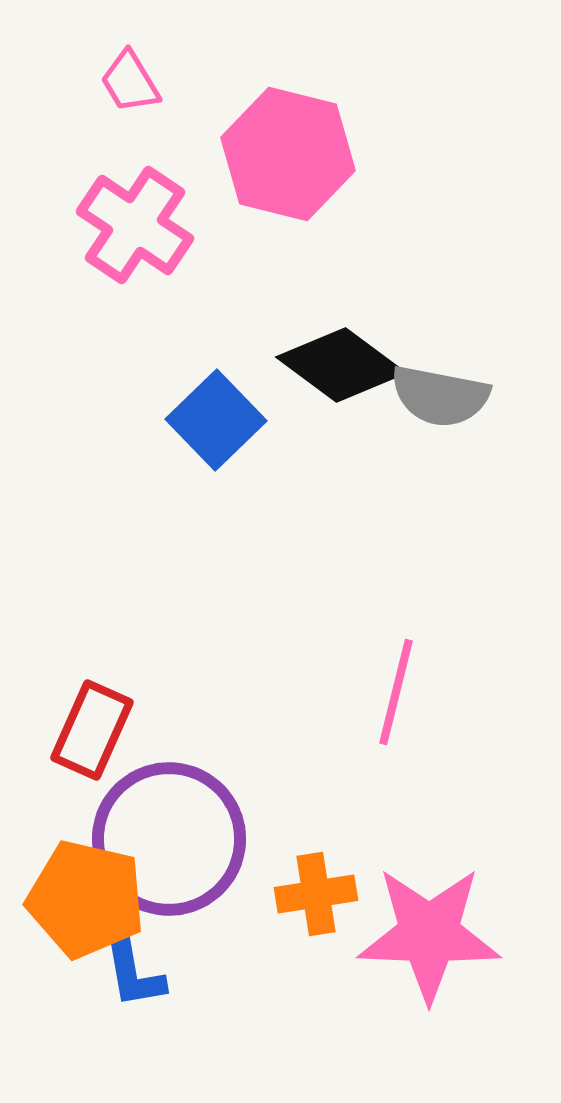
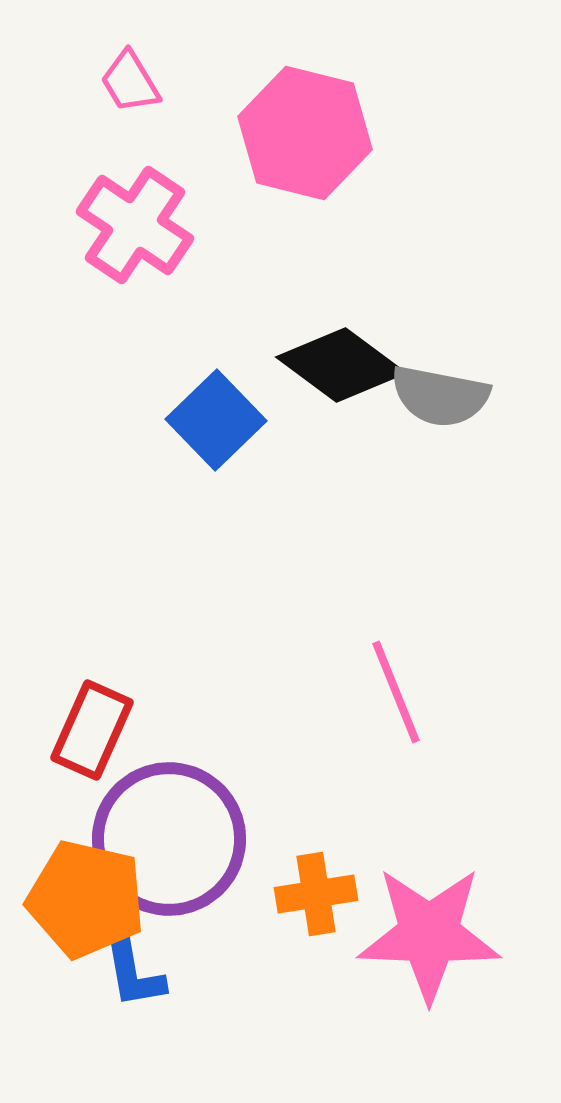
pink hexagon: moved 17 px right, 21 px up
pink line: rotated 36 degrees counterclockwise
